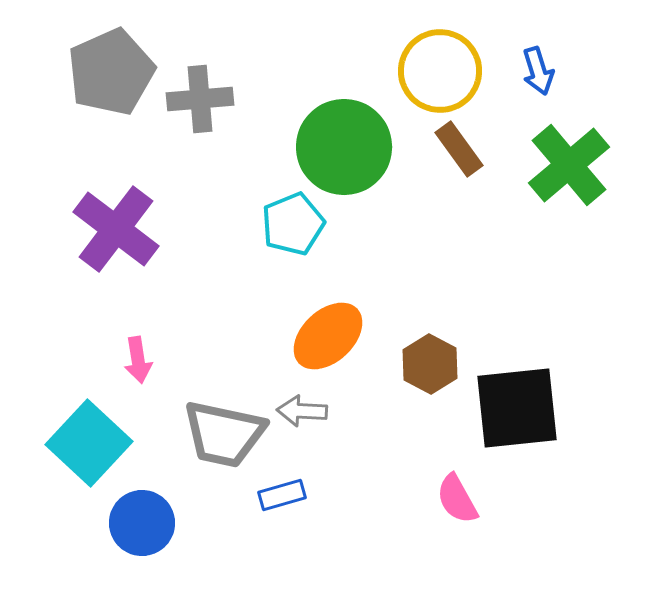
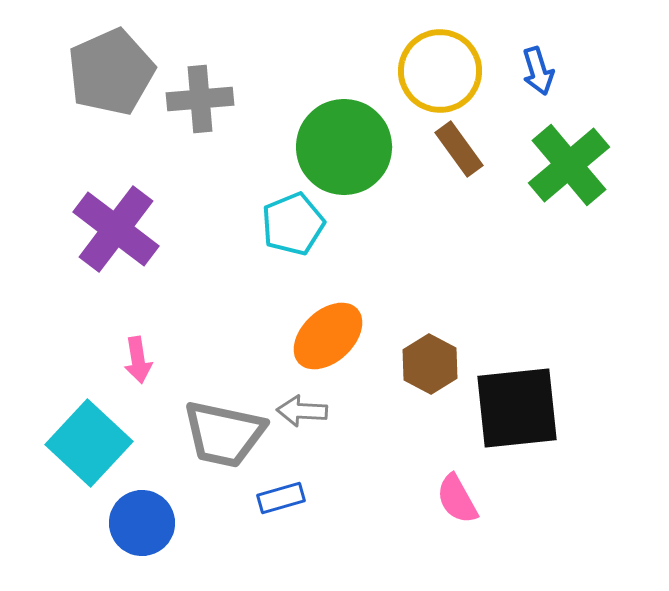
blue rectangle: moved 1 px left, 3 px down
